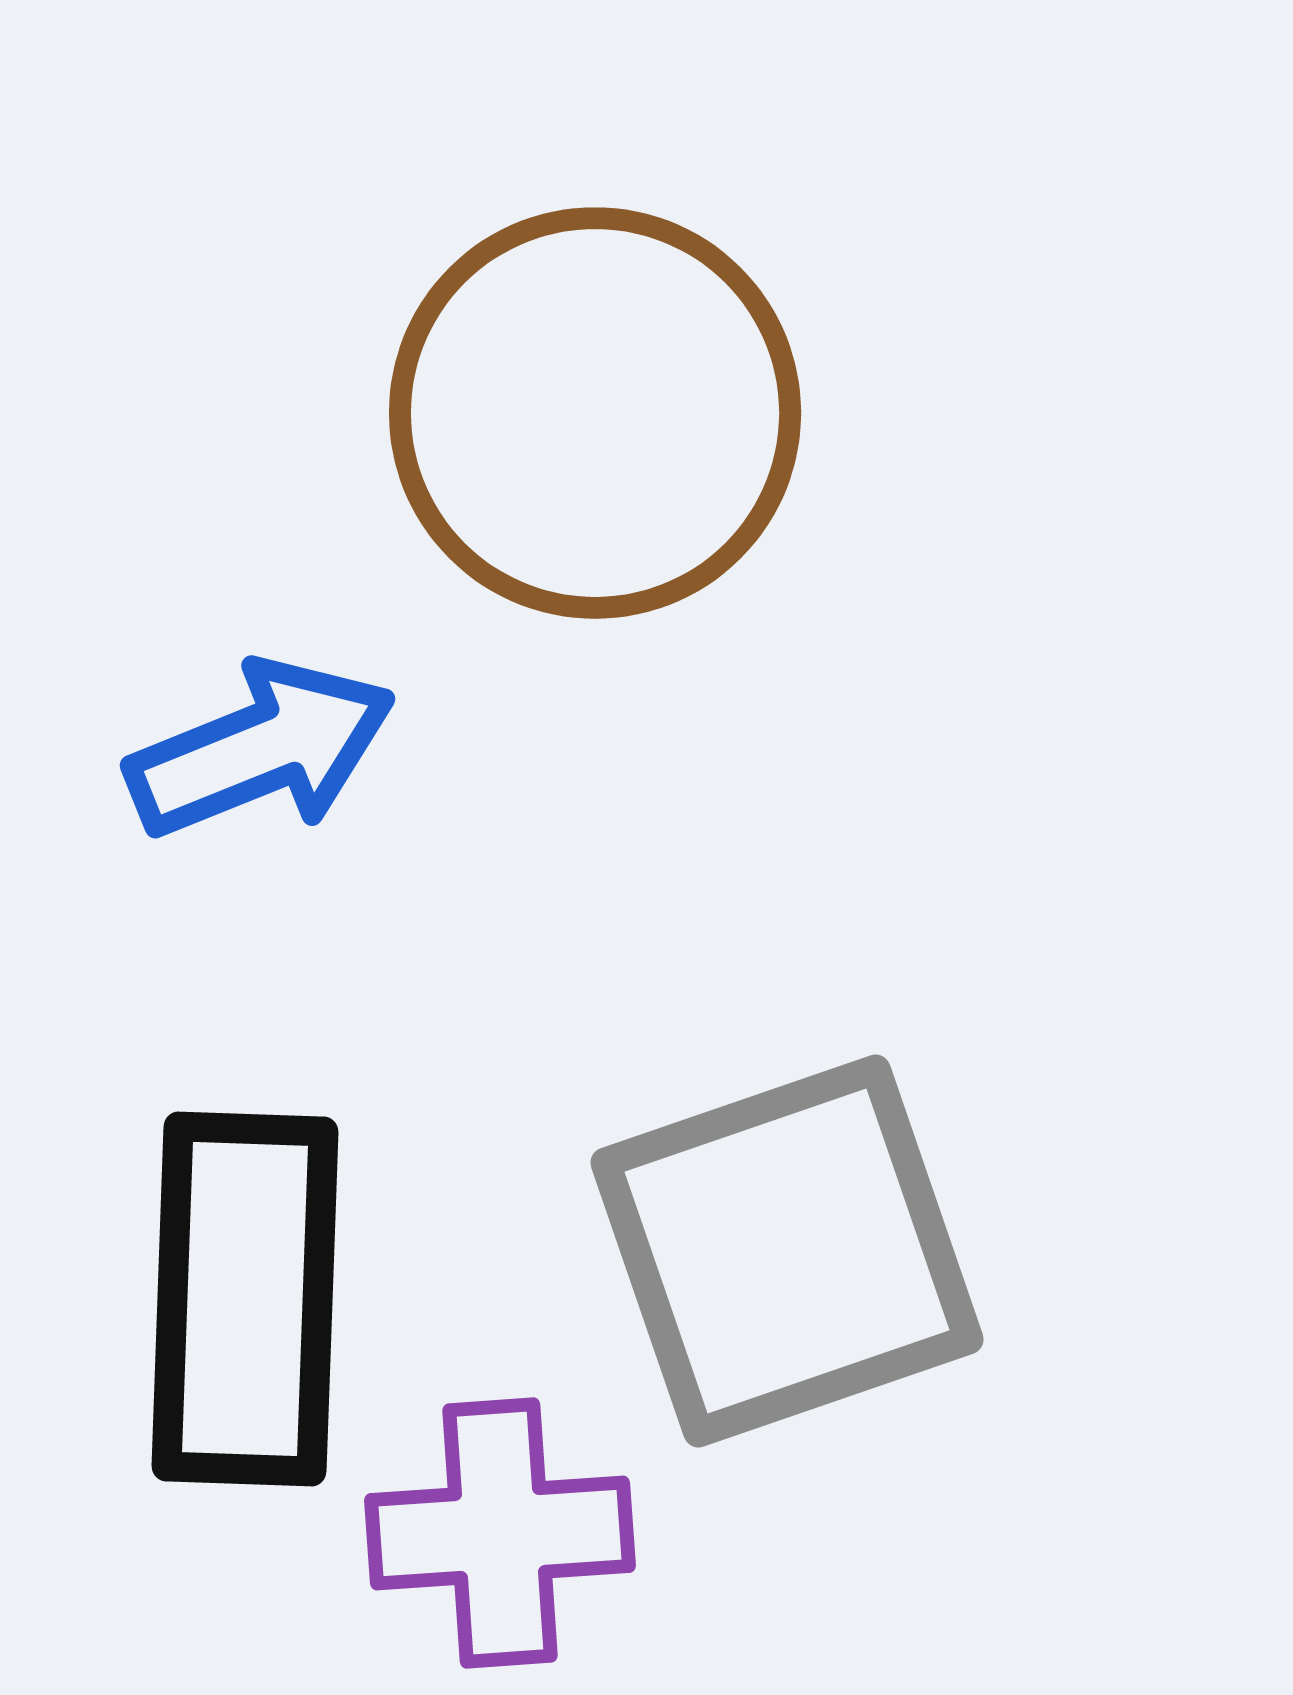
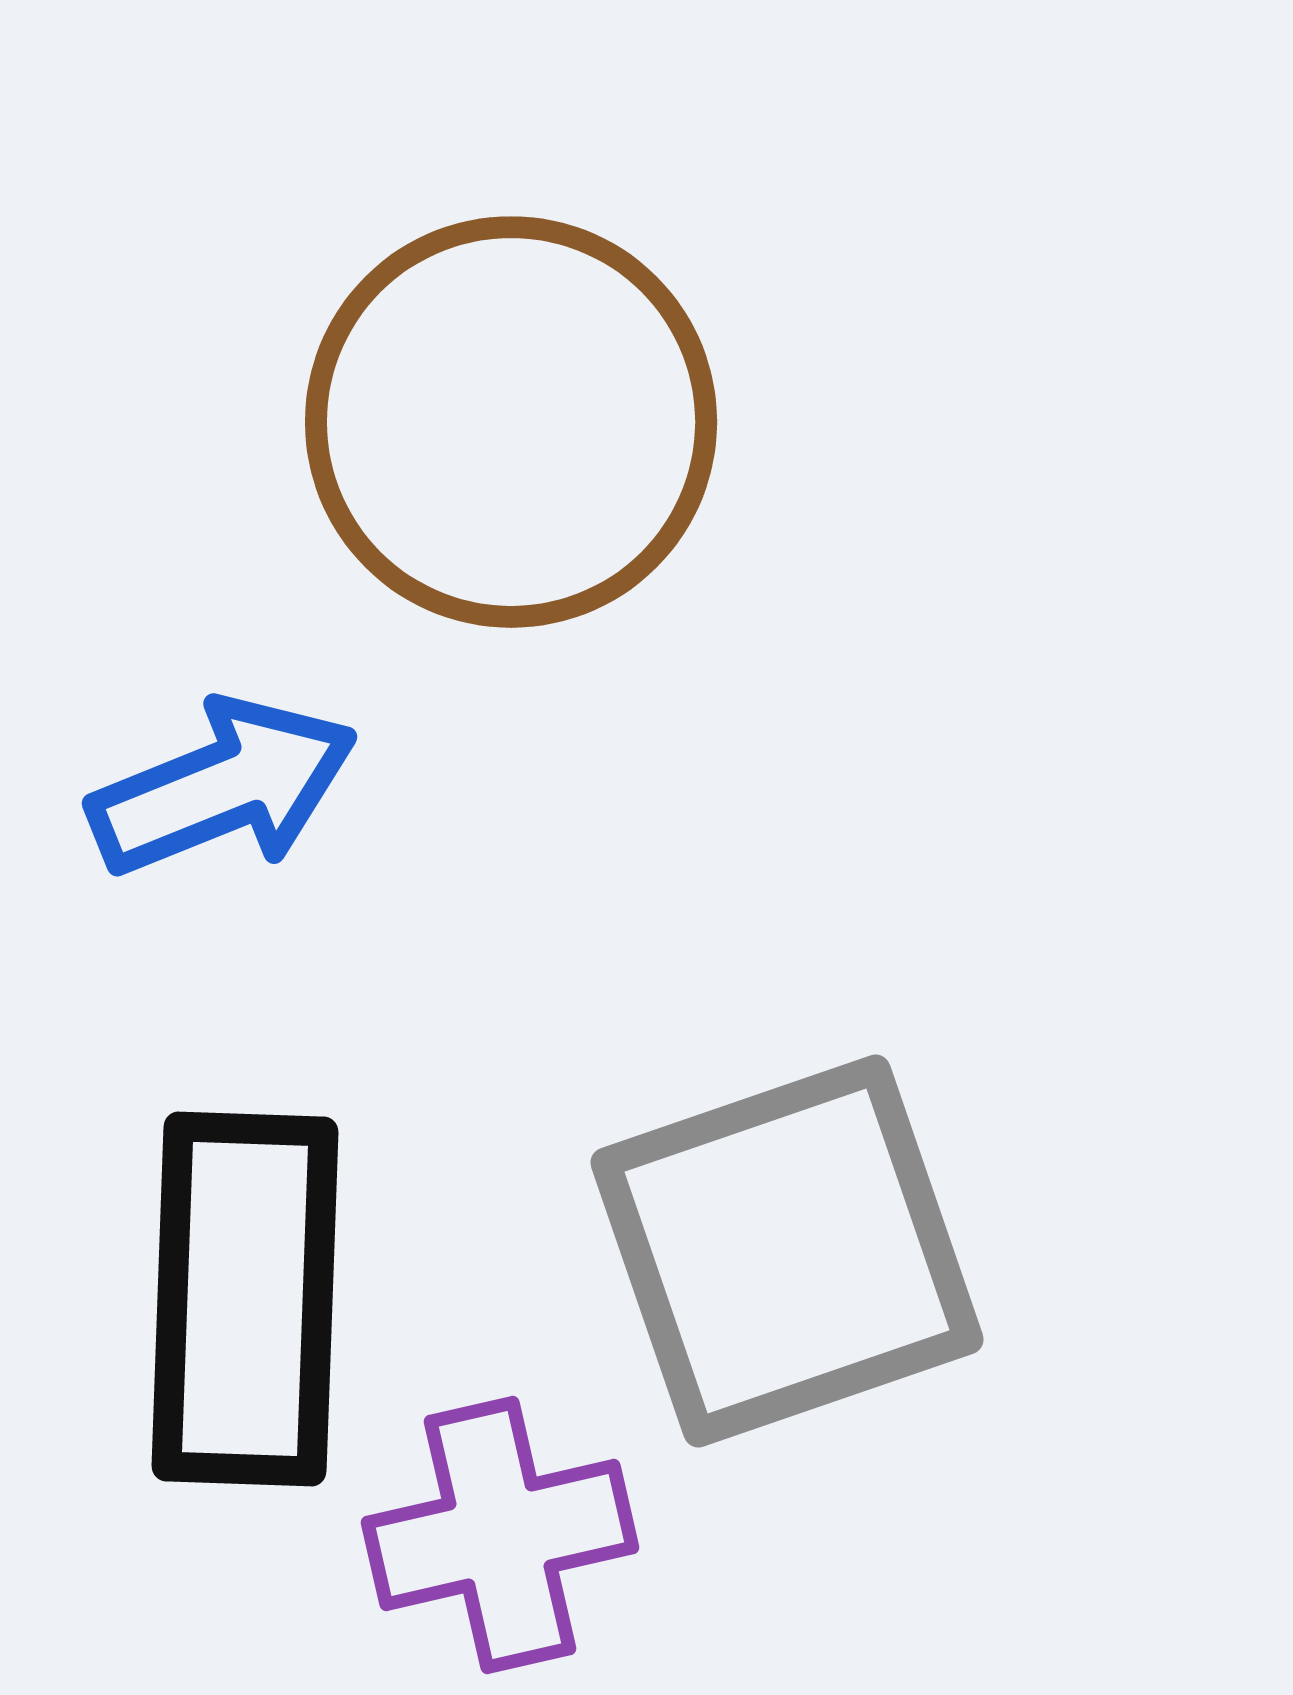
brown circle: moved 84 px left, 9 px down
blue arrow: moved 38 px left, 38 px down
purple cross: moved 2 px down; rotated 9 degrees counterclockwise
